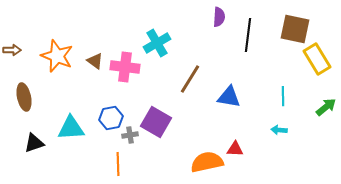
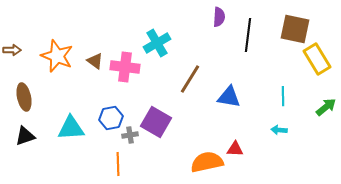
black triangle: moved 9 px left, 7 px up
